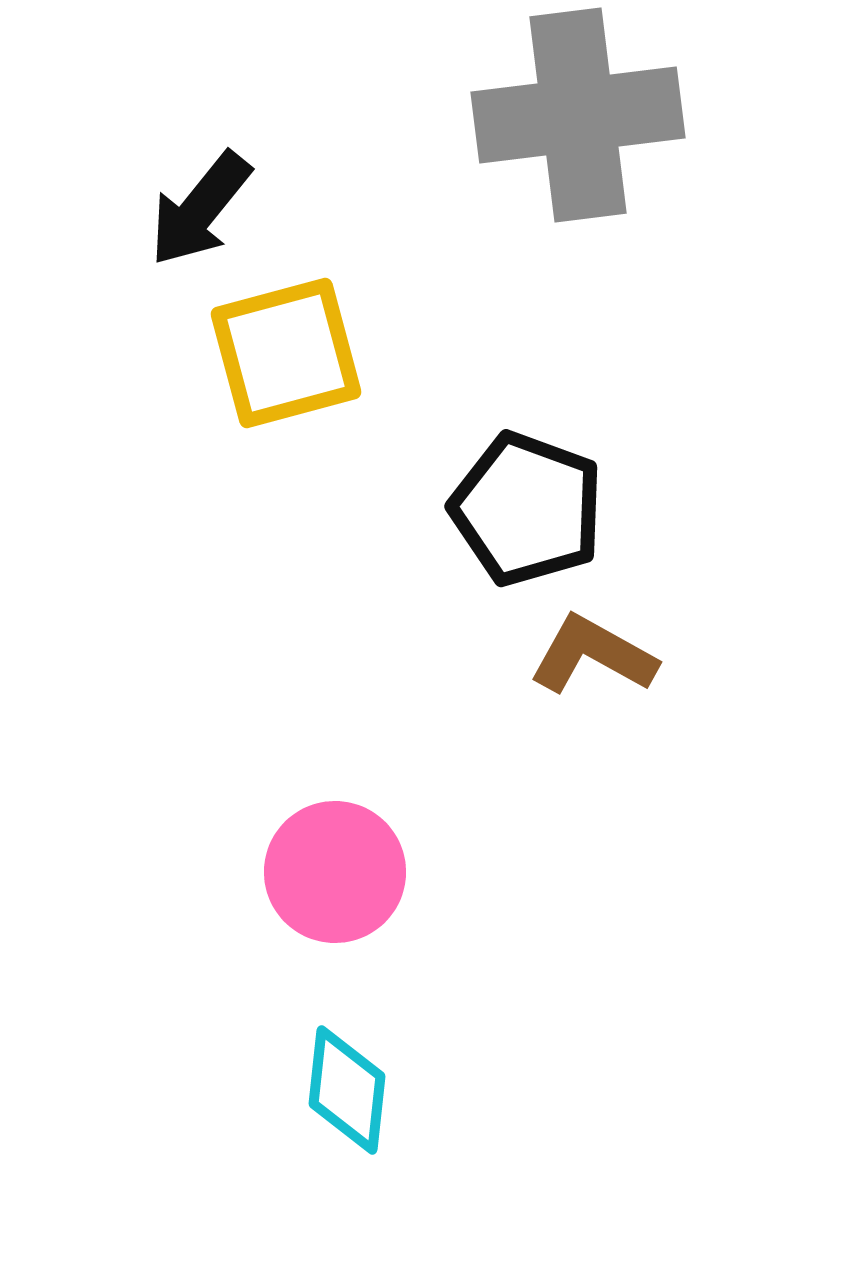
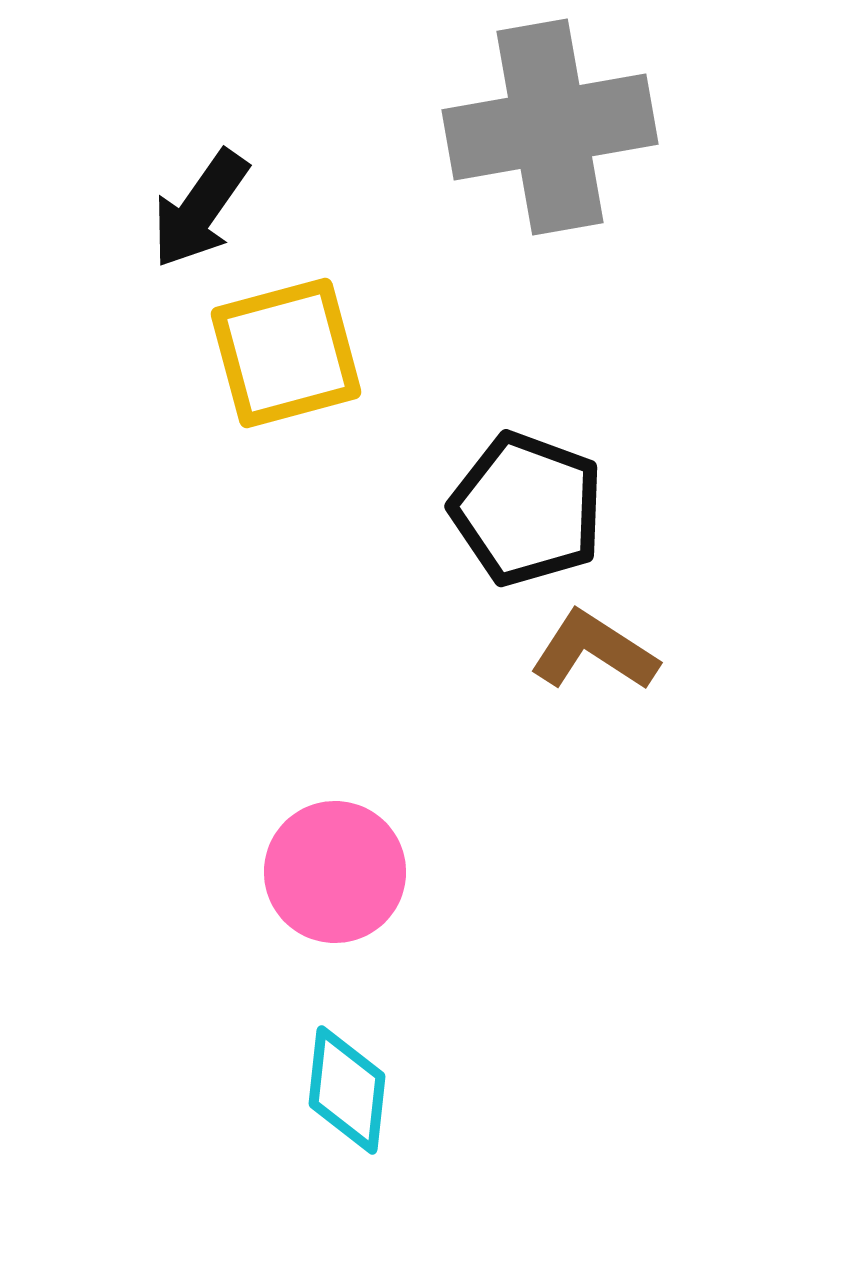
gray cross: moved 28 px left, 12 px down; rotated 3 degrees counterclockwise
black arrow: rotated 4 degrees counterclockwise
brown L-shape: moved 1 px right, 4 px up; rotated 4 degrees clockwise
